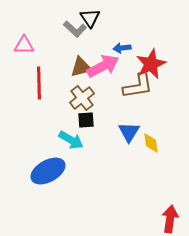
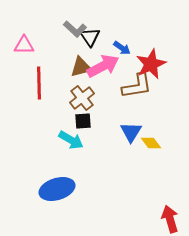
black triangle: moved 19 px down
blue arrow: rotated 138 degrees counterclockwise
brown L-shape: moved 1 px left
black square: moved 3 px left, 1 px down
blue triangle: moved 2 px right
yellow diamond: rotated 30 degrees counterclockwise
blue ellipse: moved 9 px right, 18 px down; rotated 12 degrees clockwise
red arrow: rotated 24 degrees counterclockwise
